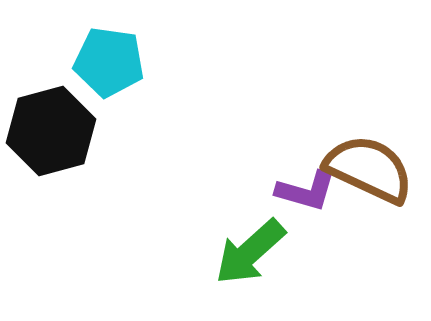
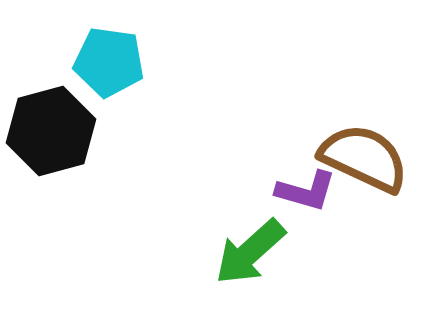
brown semicircle: moved 5 px left, 11 px up
